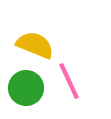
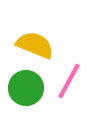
pink line: rotated 54 degrees clockwise
